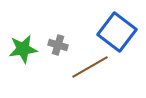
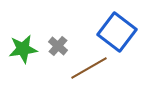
gray cross: moved 1 px down; rotated 24 degrees clockwise
brown line: moved 1 px left, 1 px down
